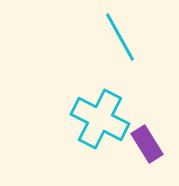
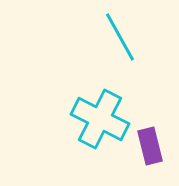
purple rectangle: moved 3 px right, 2 px down; rotated 18 degrees clockwise
